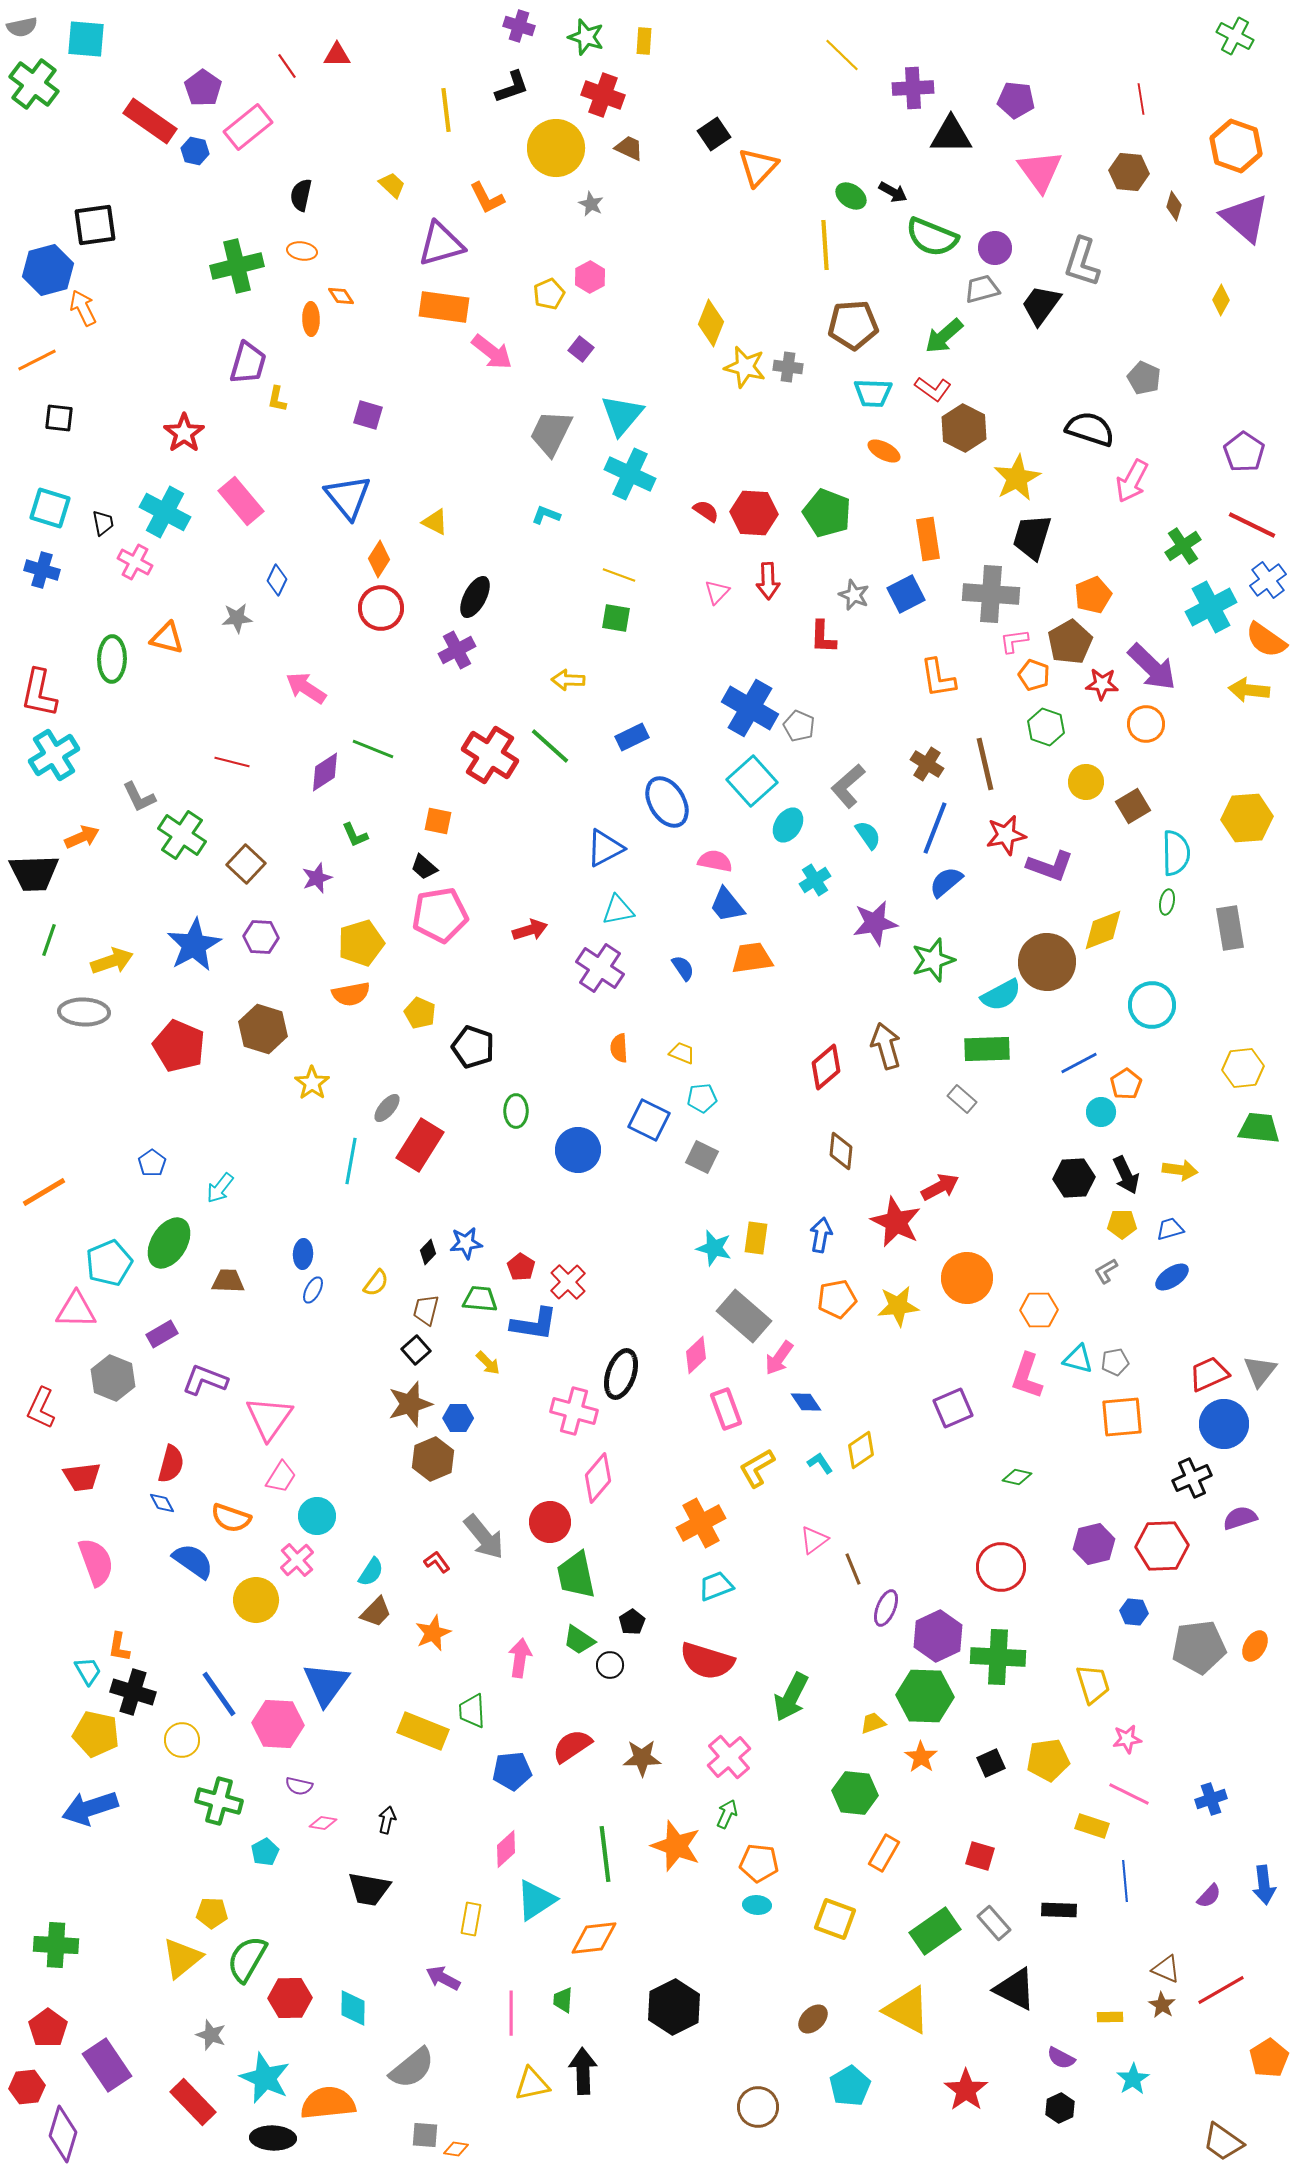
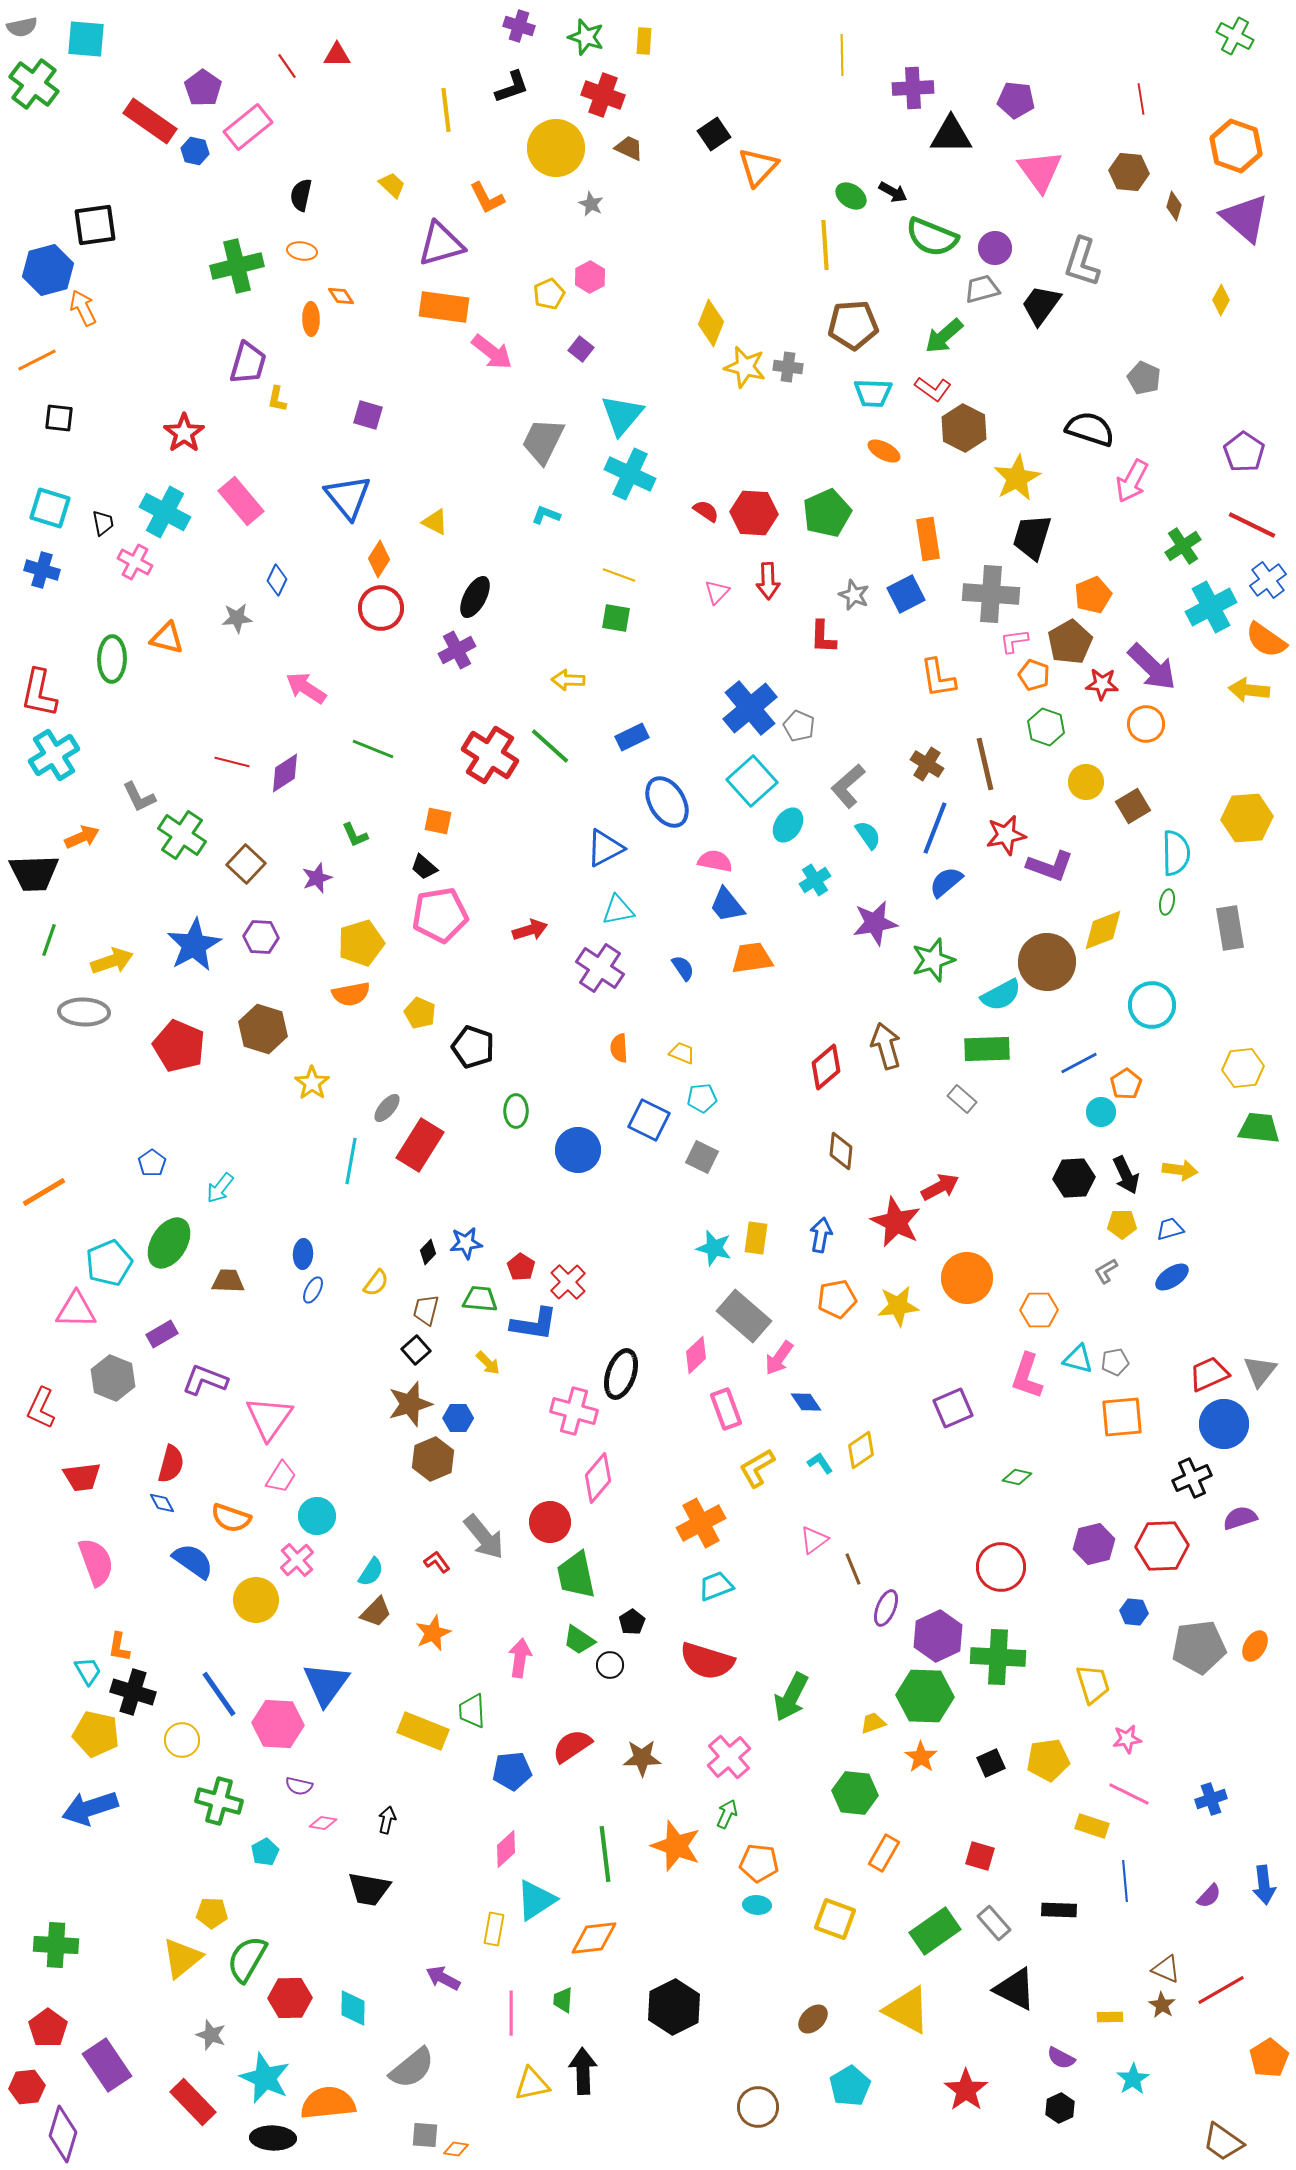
yellow line at (842, 55): rotated 45 degrees clockwise
gray trapezoid at (551, 433): moved 8 px left, 8 px down
green pentagon at (827, 513): rotated 27 degrees clockwise
blue cross at (750, 708): rotated 20 degrees clockwise
purple diamond at (325, 772): moved 40 px left, 1 px down
yellow rectangle at (471, 1919): moved 23 px right, 10 px down
